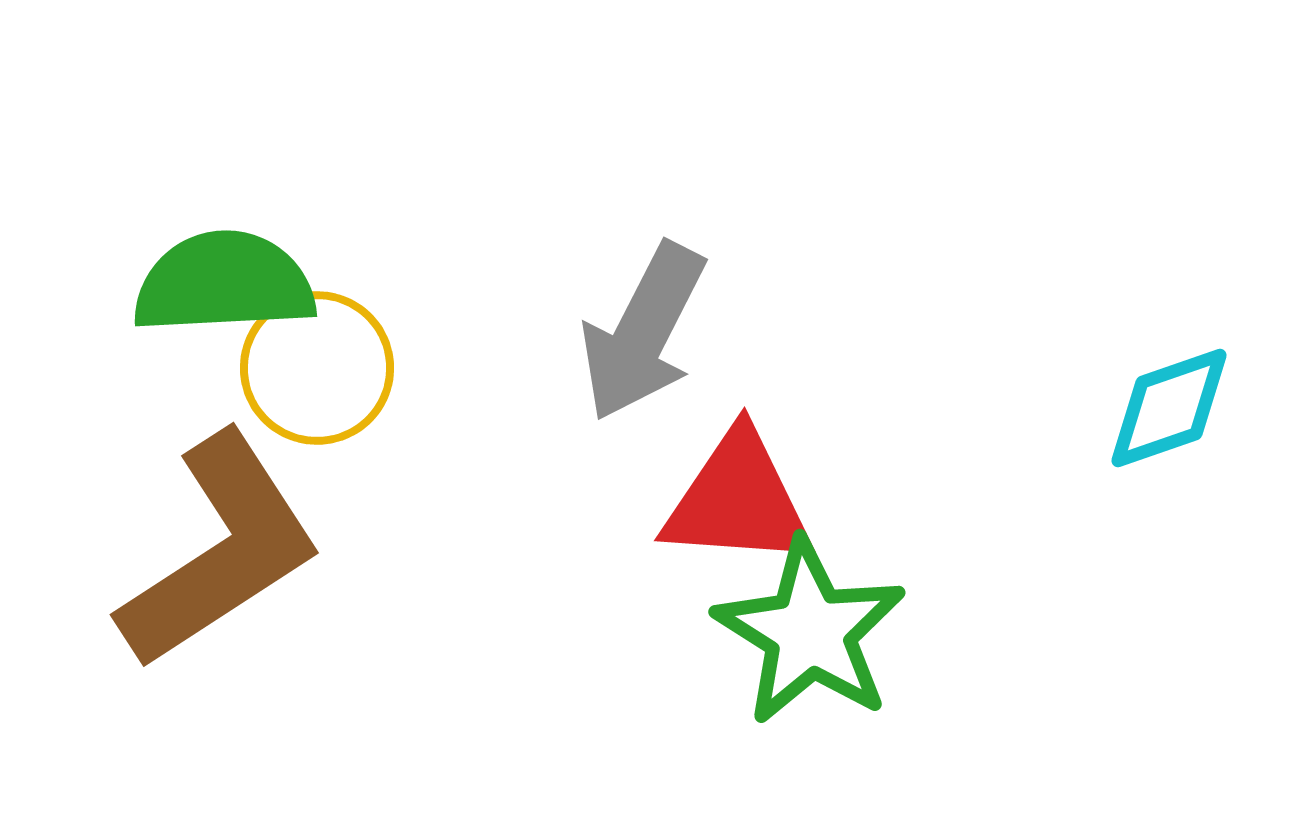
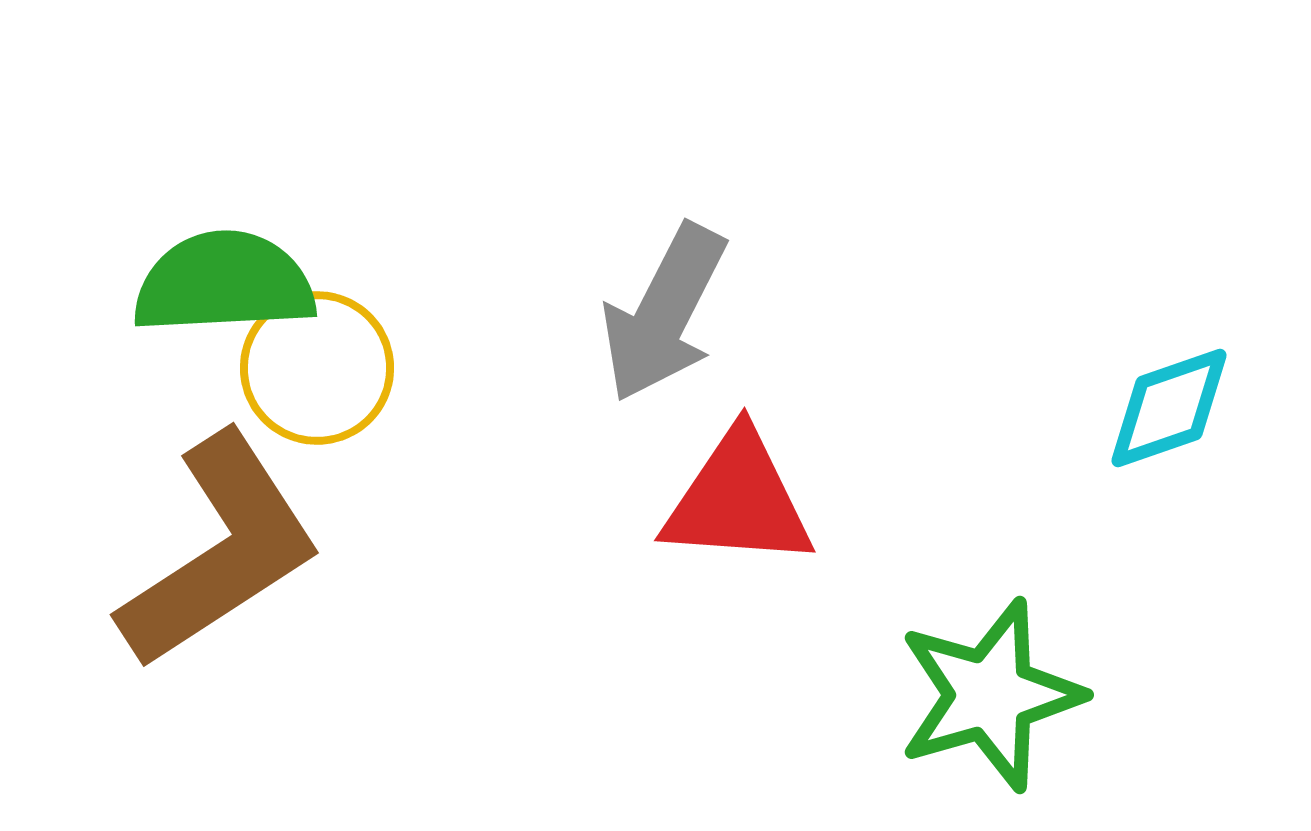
gray arrow: moved 21 px right, 19 px up
green star: moved 180 px right, 63 px down; rotated 24 degrees clockwise
